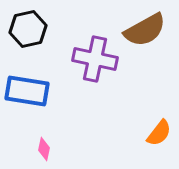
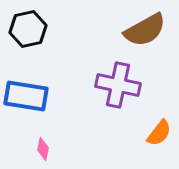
purple cross: moved 23 px right, 26 px down
blue rectangle: moved 1 px left, 5 px down
pink diamond: moved 1 px left
